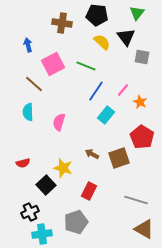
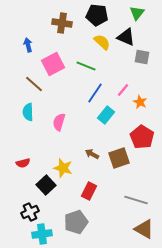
black triangle: rotated 30 degrees counterclockwise
blue line: moved 1 px left, 2 px down
